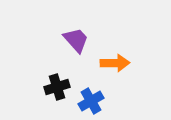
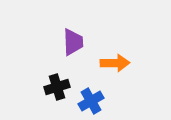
purple trapezoid: moved 3 px left, 2 px down; rotated 40 degrees clockwise
